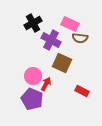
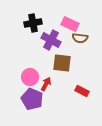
black cross: rotated 18 degrees clockwise
brown square: rotated 18 degrees counterclockwise
pink circle: moved 3 px left, 1 px down
